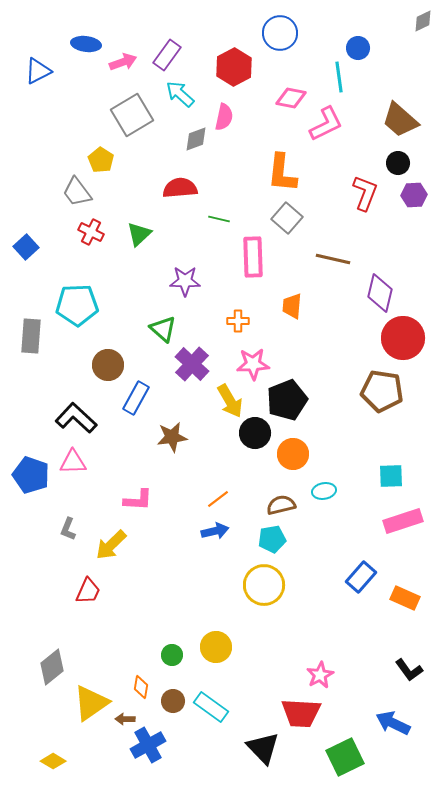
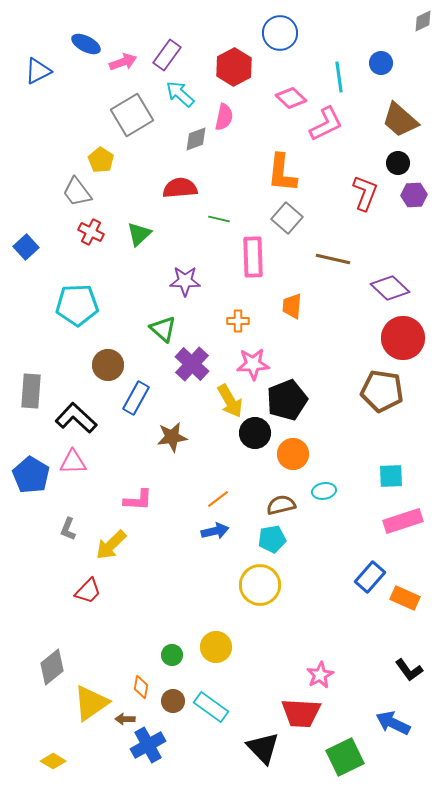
blue ellipse at (86, 44): rotated 20 degrees clockwise
blue circle at (358, 48): moved 23 px right, 15 px down
pink diamond at (291, 98): rotated 32 degrees clockwise
purple diamond at (380, 293): moved 10 px right, 5 px up; rotated 60 degrees counterclockwise
gray rectangle at (31, 336): moved 55 px down
blue pentagon at (31, 475): rotated 12 degrees clockwise
blue rectangle at (361, 577): moved 9 px right
yellow circle at (264, 585): moved 4 px left
red trapezoid at (88, 591): rotated 20 degrees clockwise
